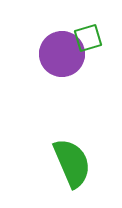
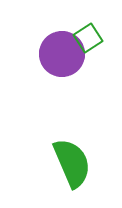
green square: rotated 16 degrees counterclockwise
